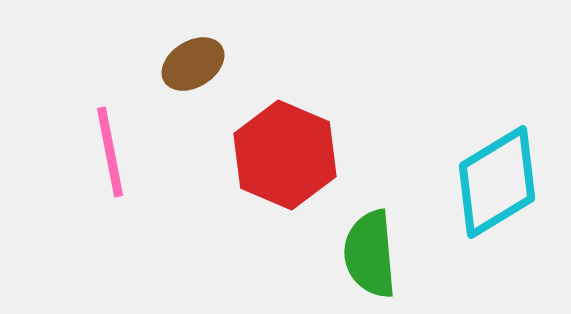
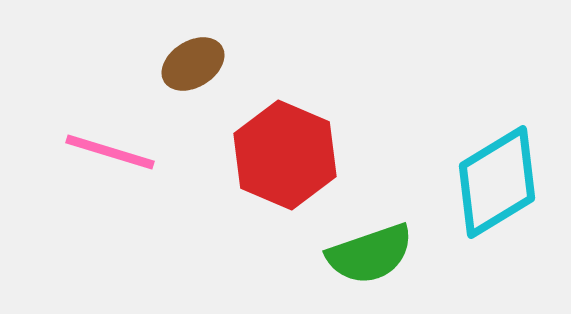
pink line: rotated 62 degrees counterclockwise
green semicircle: rotated 104 degrees counterclockwise
